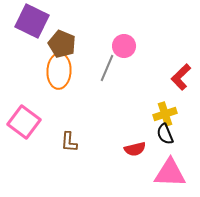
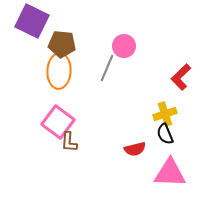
brown pentagon: rotated 16 degrees counterclockwise
pink square: moved 34 px right
